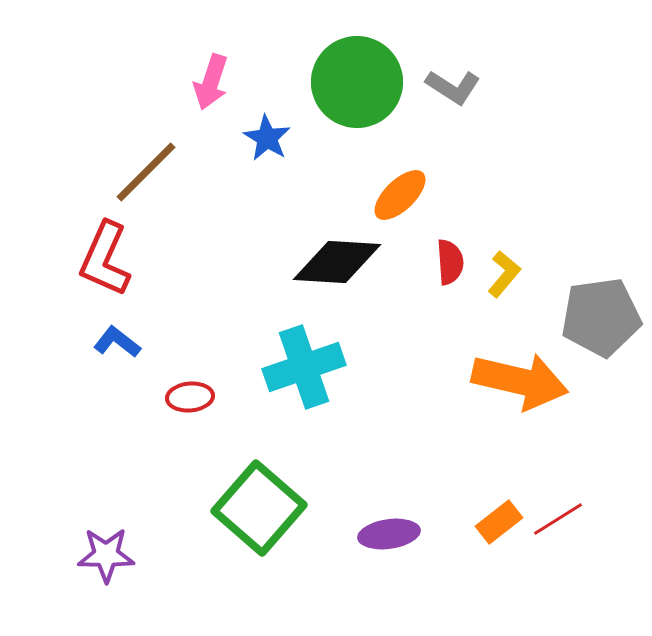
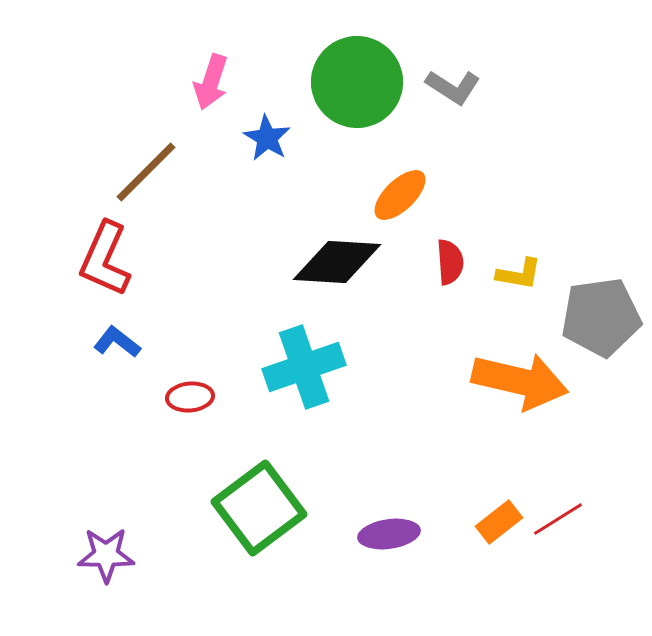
yellow L-shape: moved 15 px right; rotated 60 degrees clockwise
green square: rotated 12 degrees clockwise
